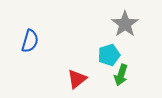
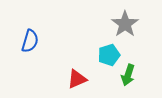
green arrow: moved 7 px right
red triangle: rotated 15 degrees clockwise
